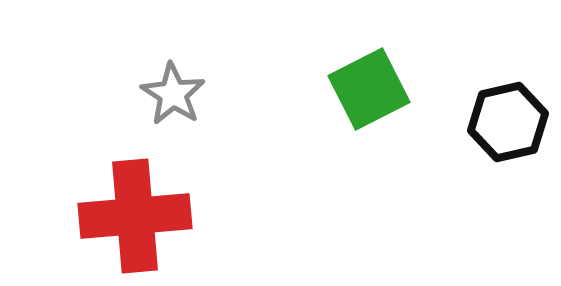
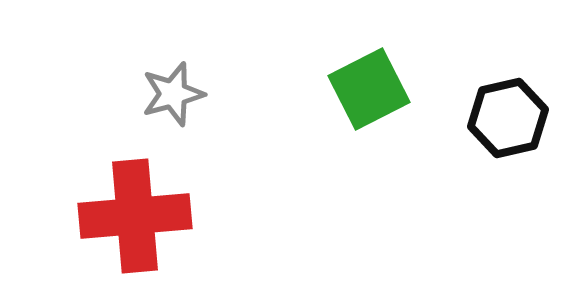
gray star: rotated 24 degrees clockwise
black hexagon: moved 4 px up
